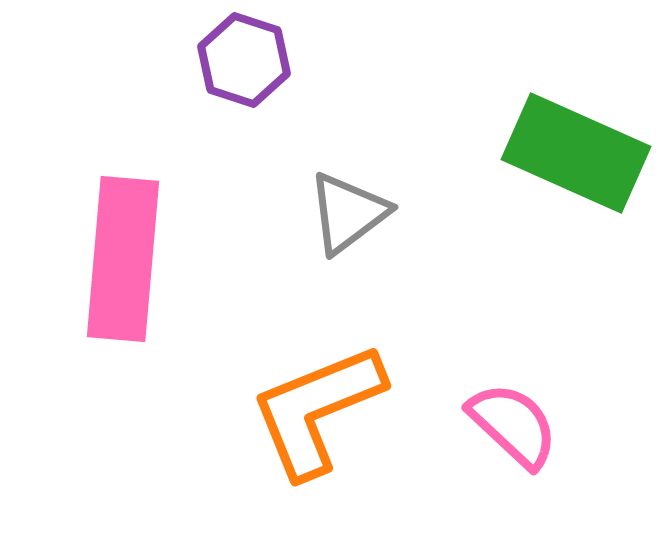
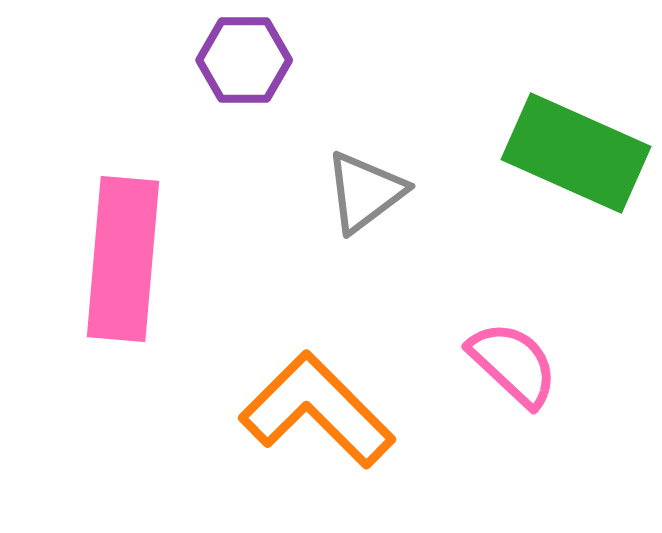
purple hexagon: rotated 18 degrees counterclockwise
gray triangle: moved 17 px right, 21 px up
orange L-shape: rotated 67 degrees clockwise
pink semicircle: moved 61 px up
